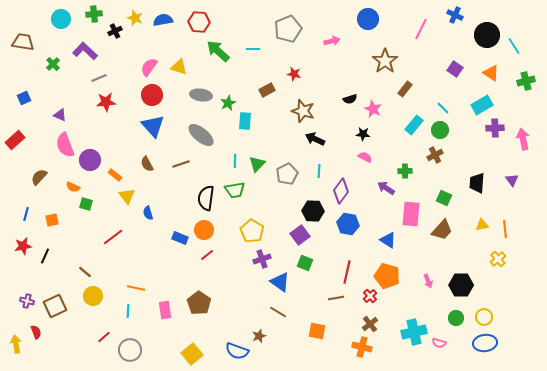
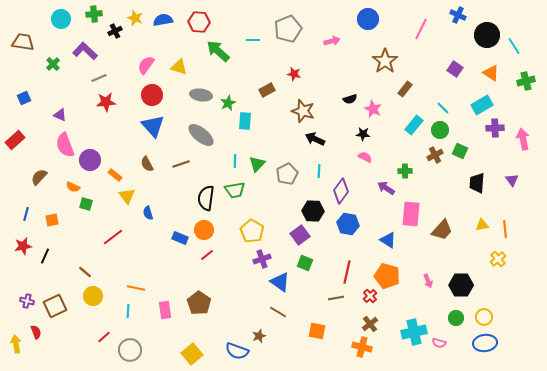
blue cross at (455, 15): moved 3 px right
cyan line at (253, 49): moved 9 px up
pink semicircle at (149, 67): moved 3 px left, 2 px up
green square at (444, 198): moved 16 px right, 47 px up
